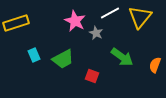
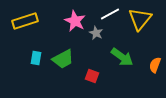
white line: moved 1 px down
yellow triangle: moved 2 px down
yellow rectangle: moved 9 px right, 2 px up
cyan rectangle: moved 2 px right, 3 px down; rotated 32 degrees clockwise
